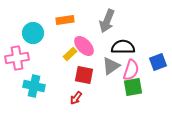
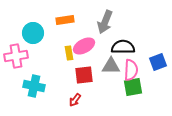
gray arrow: moved 2 px left, 1 px down
pink ellipse: rotated 75 degrees counterclockwise
yellow rectangle: moved 1 px left, 1 px up; rotated 56 degrees counterclockwise
pink cross: moved 1 px left, 2 px up
gray triangle: rotated 36 degrees clockwise
pink semicircle: rotated 15 degrees counterclockwise
red square: rotated 18 degrees counterclockwise
red arrow: moved 1 px left, 2 px down
